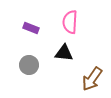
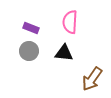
gray circle: moved 14 px up
